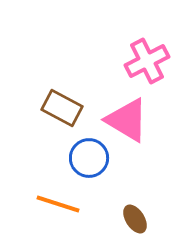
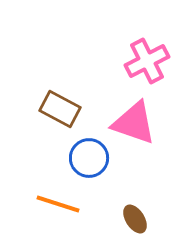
brown rectangle: moved 2 px left, 1 px down
pink triangle: moved 7 px right, 3 px down; rotated 12 degrees counterclockwise
